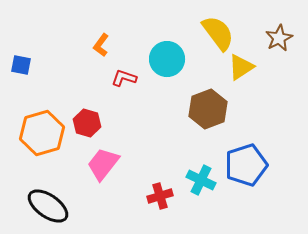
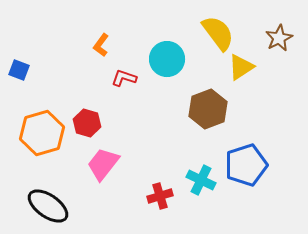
blue square: moved 2 px left, 5 px down; rotated 10 degrees clockwise
